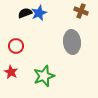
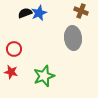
gray ellipse: moved 1 px right, 4 px up
red circle: moved 2 px left, 3 px down
red star: rotated 16 degrees counterclockwise
